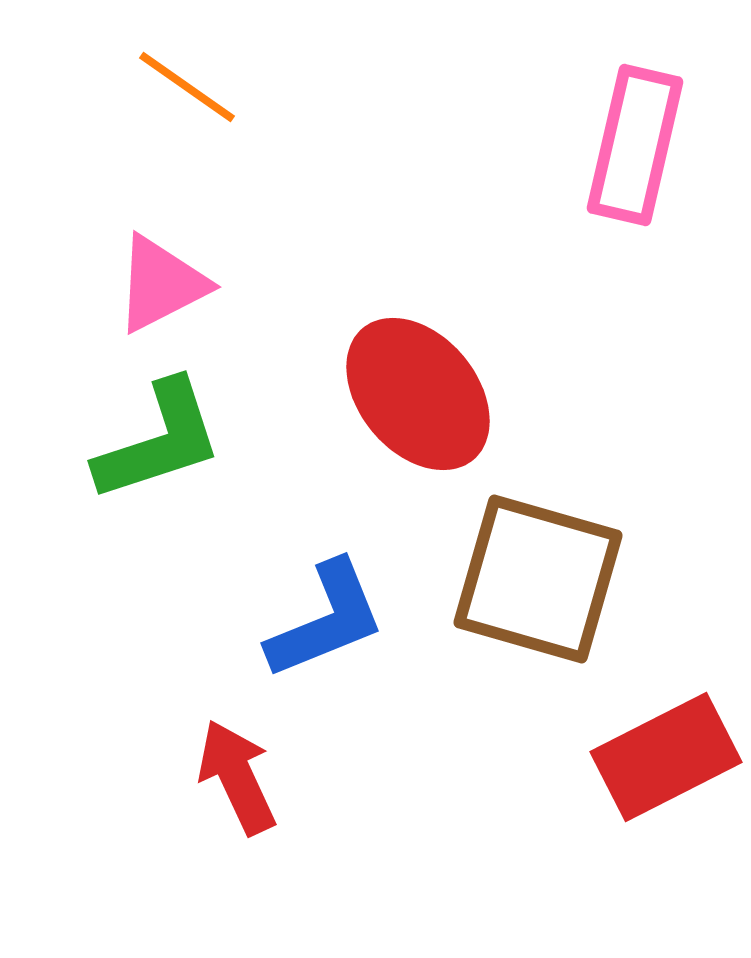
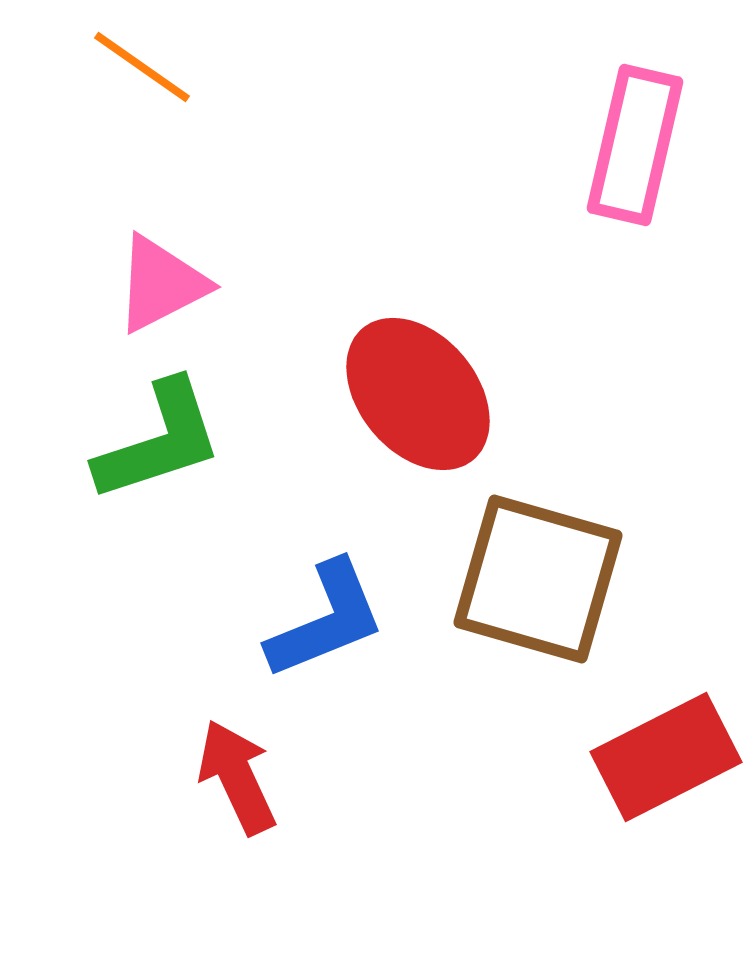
orange line: moved 45 px left, 20 px up
